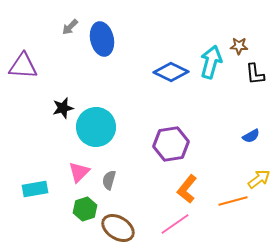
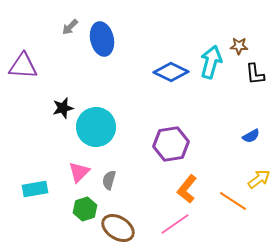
orange line: rotated 48 degrees clockwise
